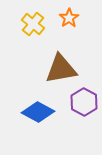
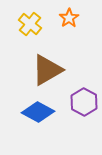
yellow cross: moved 3 px left
brown triangle: moved 14 px left, 1 px down; rotated 20 degrees counterclockwise
